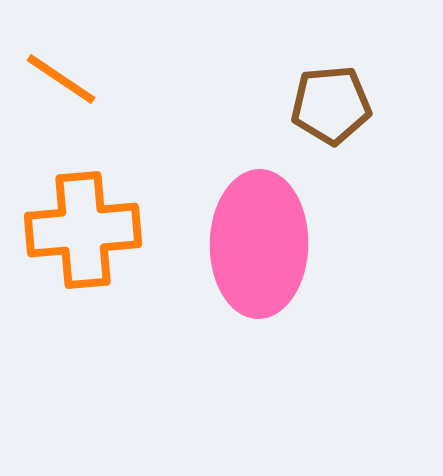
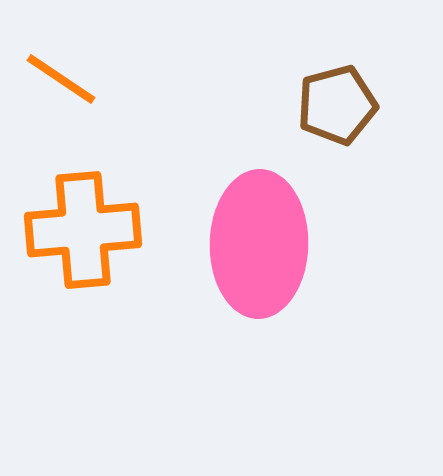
brown pentagon: moved 6 px right; rotated 10 degrees counterclockwise
